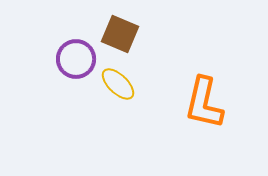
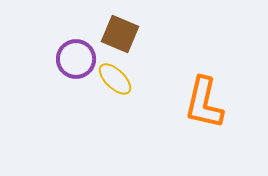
yellow ellipse: moved 3 px left, 5 px up
